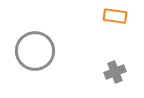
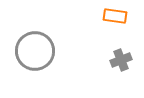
gray cross: moved 6 px right, 12 px up
